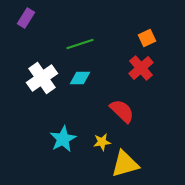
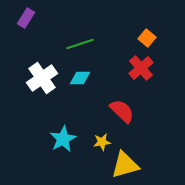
orange square: rotated 24 degrees counterclockwise
yellow triangle: moved 1 px down
